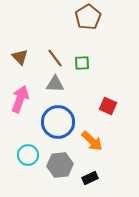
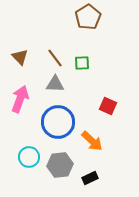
cyan circle: moved 1 px right, 2 px down
